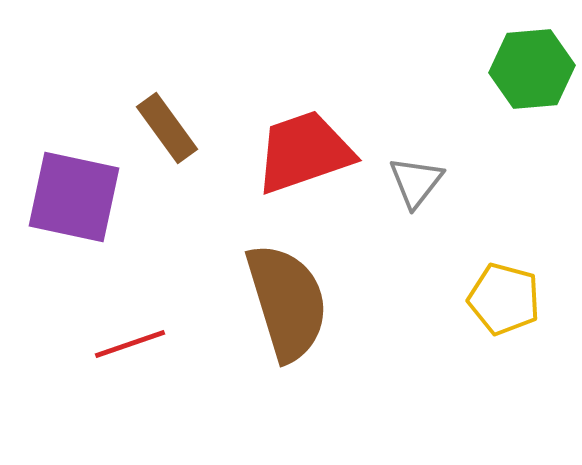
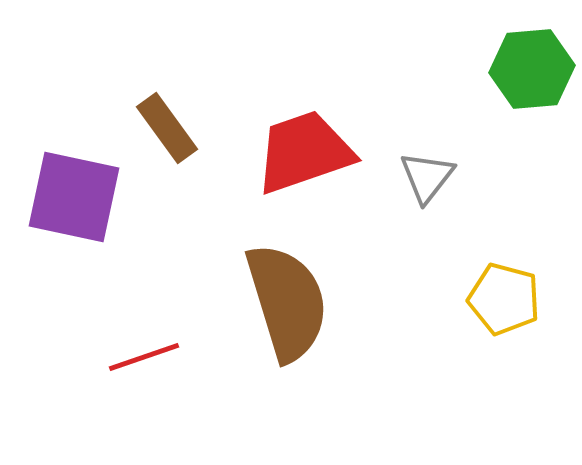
gray triangle: moved 11 px right, 5 px up
red line: moved 14 px right, 13 px down
